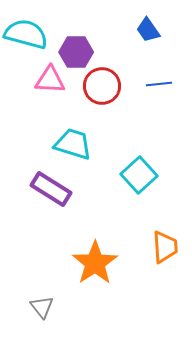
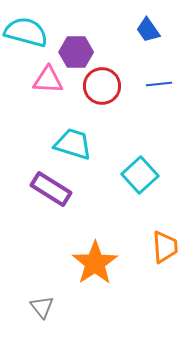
cyan semicircle: moved 2 px up
pink triangle: moved 2 px left
cyan square: moved 1 px right
